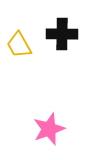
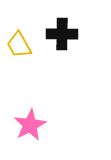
pink star: moved 19 px left, 4 px up; rotated 8 degrees counterclockwise
